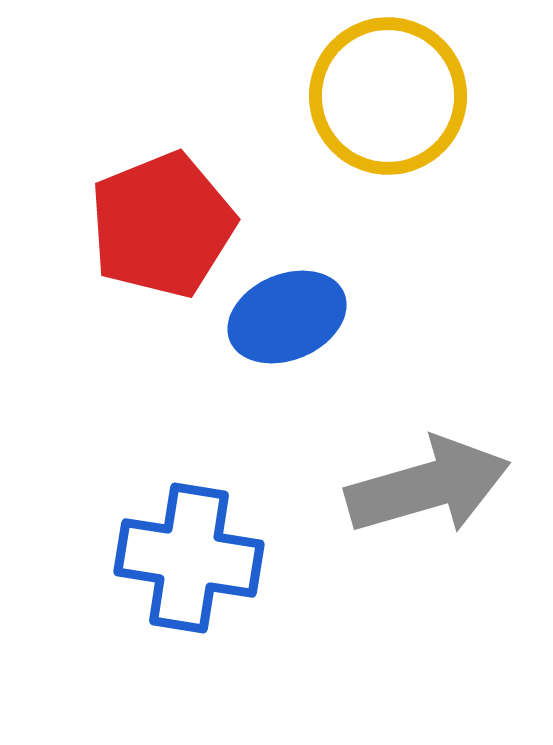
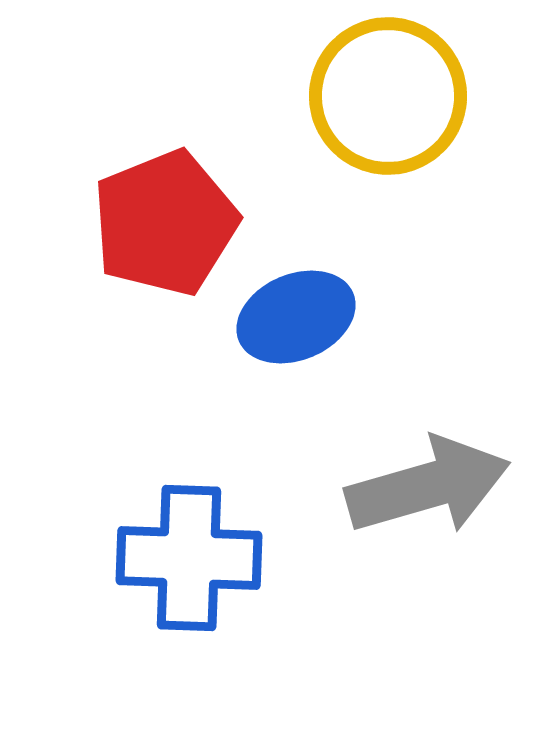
red pentagon: moved 3 px right, 2 px up
blue ellipse: moved 9 px right
blue cross: rotated 7 degrees counterclockwise
